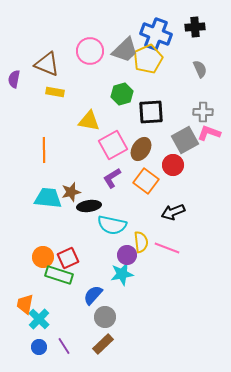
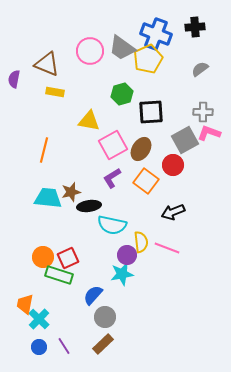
gray trapezoid: moved 3 px left, 2 px up; rotated 80 degrees clockwise
gray semicircle: rotated 102 degrees counterclockwise
orange line: rotated 15 degrees clockwise
